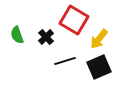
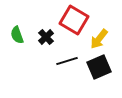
black line: moved 2 px right
